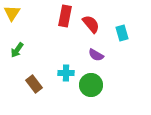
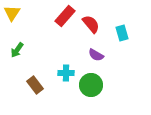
red rectangle: rotated 30 degrees clockwise
brown rectangle: moved 1 px right, 1 px down
